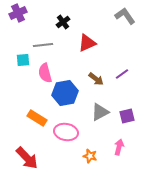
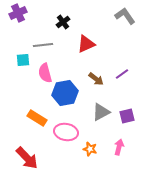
red triangle: moved 1 px left, 1 px down
gray triangle: moved 1 px right
orange star: moved 7 px up
